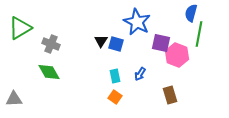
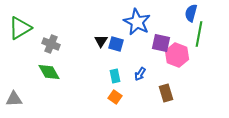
brown rectangle: moved 4 px left, 2 px up
